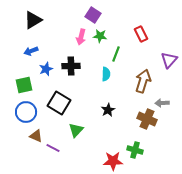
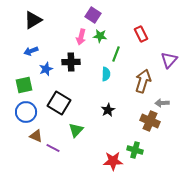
black cross: moved 4 px up
brown cross: moved 3 px right, 2 px down
